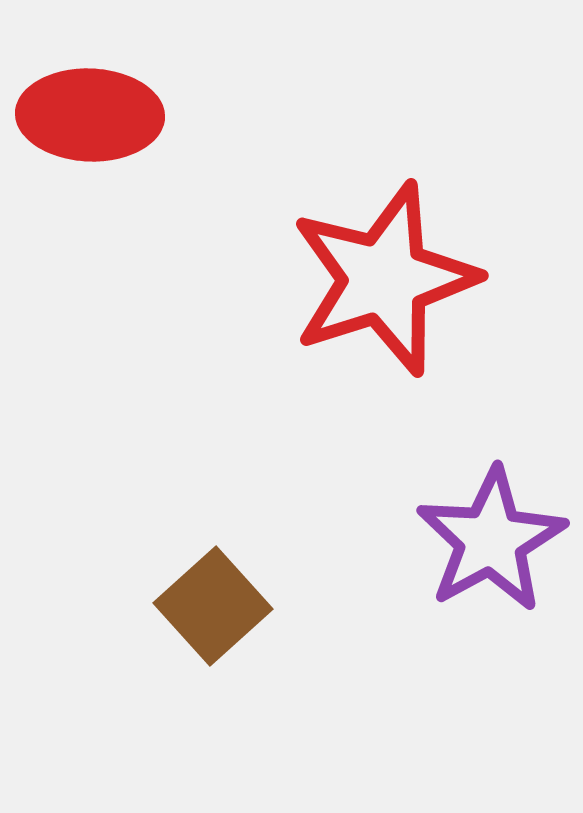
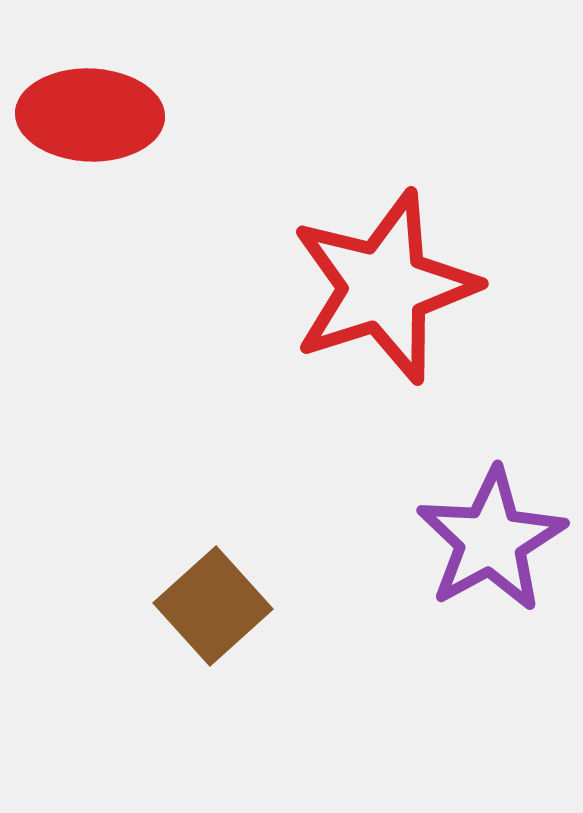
red star: moved 8 px down
